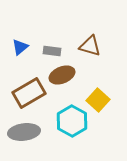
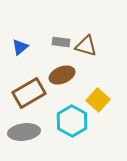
brown triangle: moved 4 px left
gray rectangle: moved 9 px right, 9 px up
